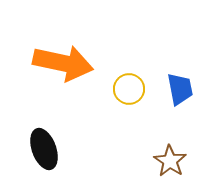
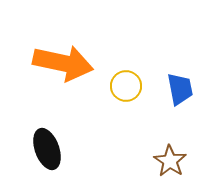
yellow circle: moved 3 px left, 3 px up
black ellipse: moved 3 px right
